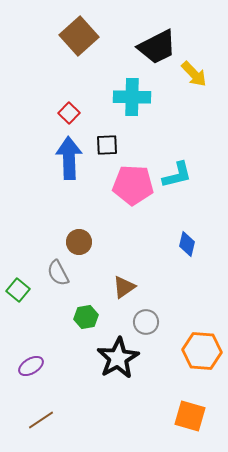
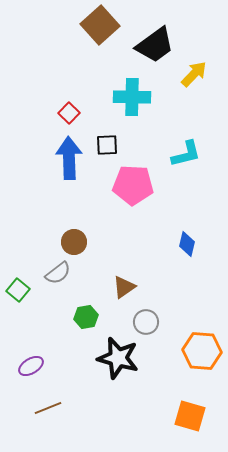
brown square: moved 21 px right, 11 px up
black trapezoid: moved 2 px left, 2 px up; rotated 9 degrees counterclockwise
yellow arrow: rotated 92 degrees counterclockwise
cyan L-shape: moved 9 px right, 21 px up
brown circle: moved 5 px left
gray semicircle: rotated 100 degrees counterclockwise
black star: rotated 27 degrees counterclockwise
brown line: moved 7 px right, 12 px up; rotated 12 degrees clockwise
